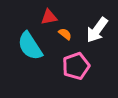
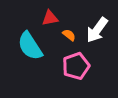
red triangle: moved 1 px right, 1 px down
orange semicircle: moved 4 px right, 1 px down
